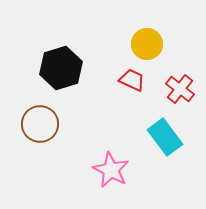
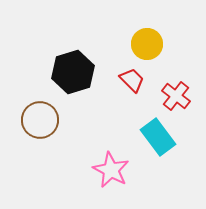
black hexagon: moved 12 px right, 4 px down
red trapezoid: rotated 20 degrees clockwise
red cross: moved 4 px left, 7 px down
brown circle: moved 4 px up
cyan rectangle: moved 7 px left
